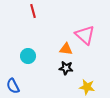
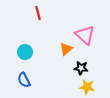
red line: moved 5 px right, 2 px down
orange triangle: rotated 48 degrees counterclockwise
cyan circle: moved 3 px left, 4 px up
black star: moved 15 px right
blue semicircle: moved 11 px right, 6 px up
